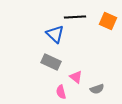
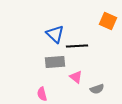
black line: moved 2 px right, 29 px down
gray rectangle: moved 4 px right; rotated 30 degrees counterclockwise
pink semicircle: moved 19 px left, 2 px down
